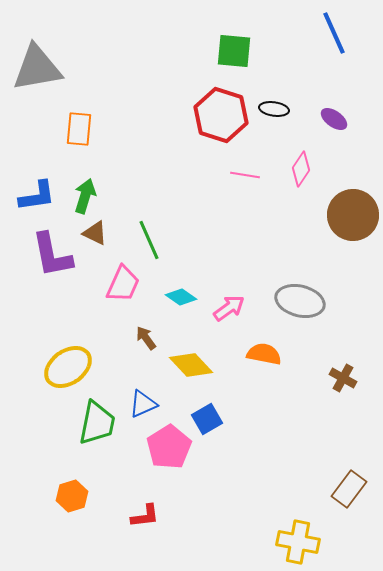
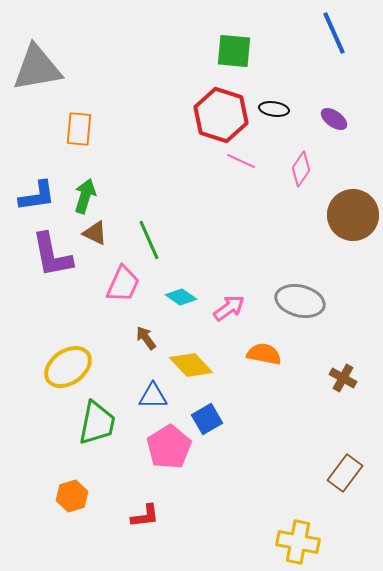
pink line: moved 4 px left, 14 px up; rotated 16 degrees clockwise
blue triangle: moved 10 px right, 8 px up; rotated 24 degrees clockwise
brown rectangle: moved 4 px left, 16 px up
